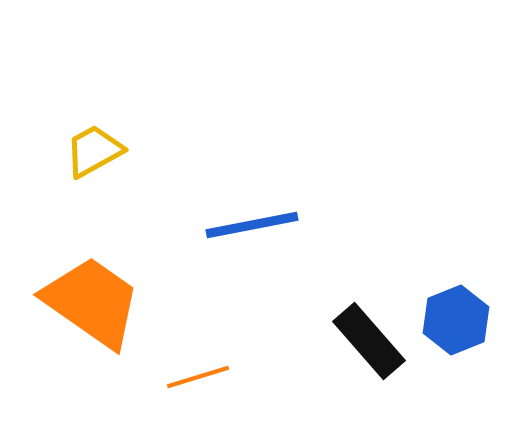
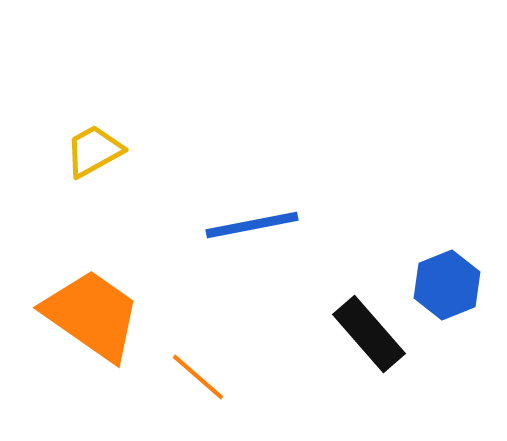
orange trapezoid: moved 13 px down
blue hexagon: moved 9 px left, 35 px up
black rectangle: moved 7 px up
orange line: rotated 58 degrees clockwise
